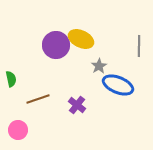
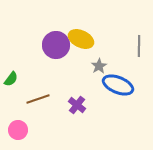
green semicircle: rotated 49 degrees clockwise
